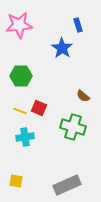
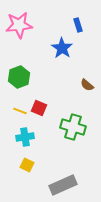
green hexagon: moved 2 px left, 1 px down; rotated 20 degrees counterclockwise
brown semicircle: moved 4 px right, 11 px up
yellow square: moved 11 px right, 16 px up; rotated 16 degrees clockwise
gray rectangle: moved 4 px left
